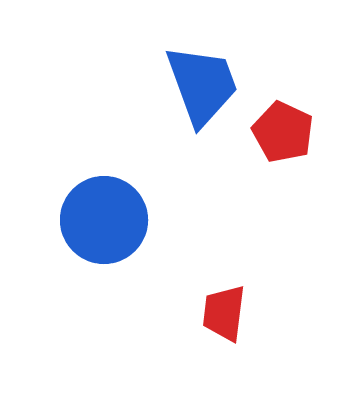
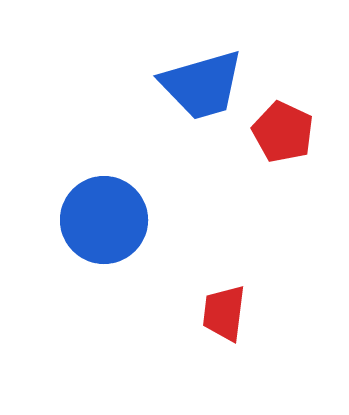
blue trapezoid: rotated 94 degrees clockwise
